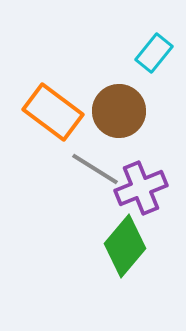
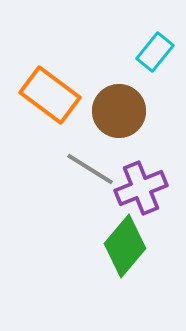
cyan rectangle: moved 1 px right, 1 px up
orange rectangle: moved 3 px left, 17 px up
gray line: moved 5 px left
